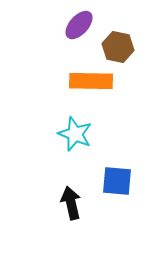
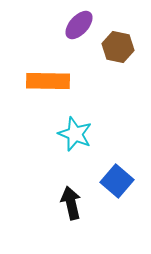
orange rectangle: moved 43 px left
blue square: rotated 36 degrees clockwise
